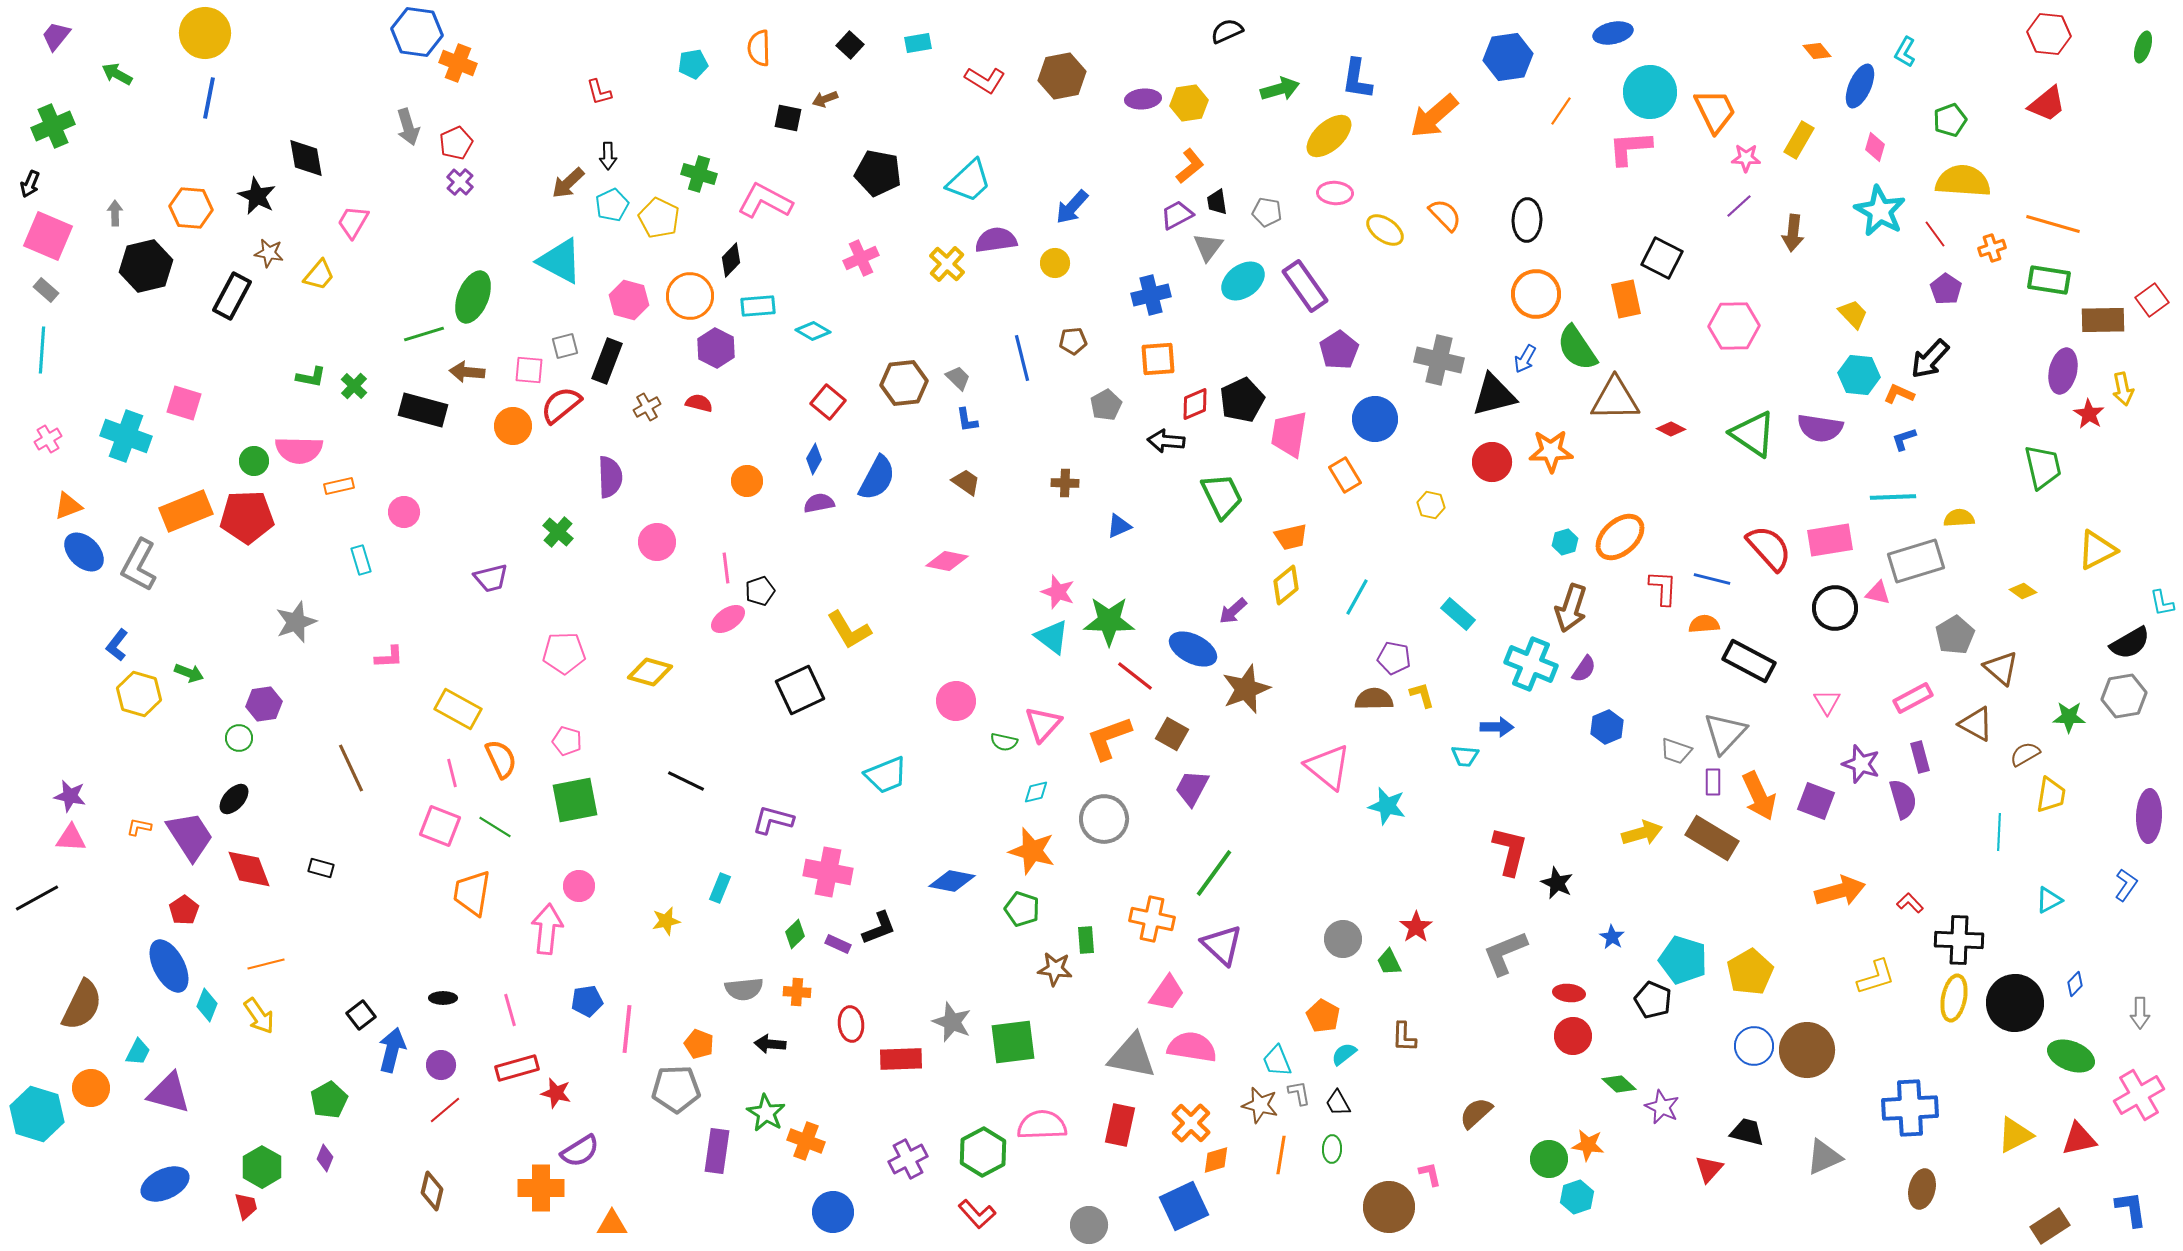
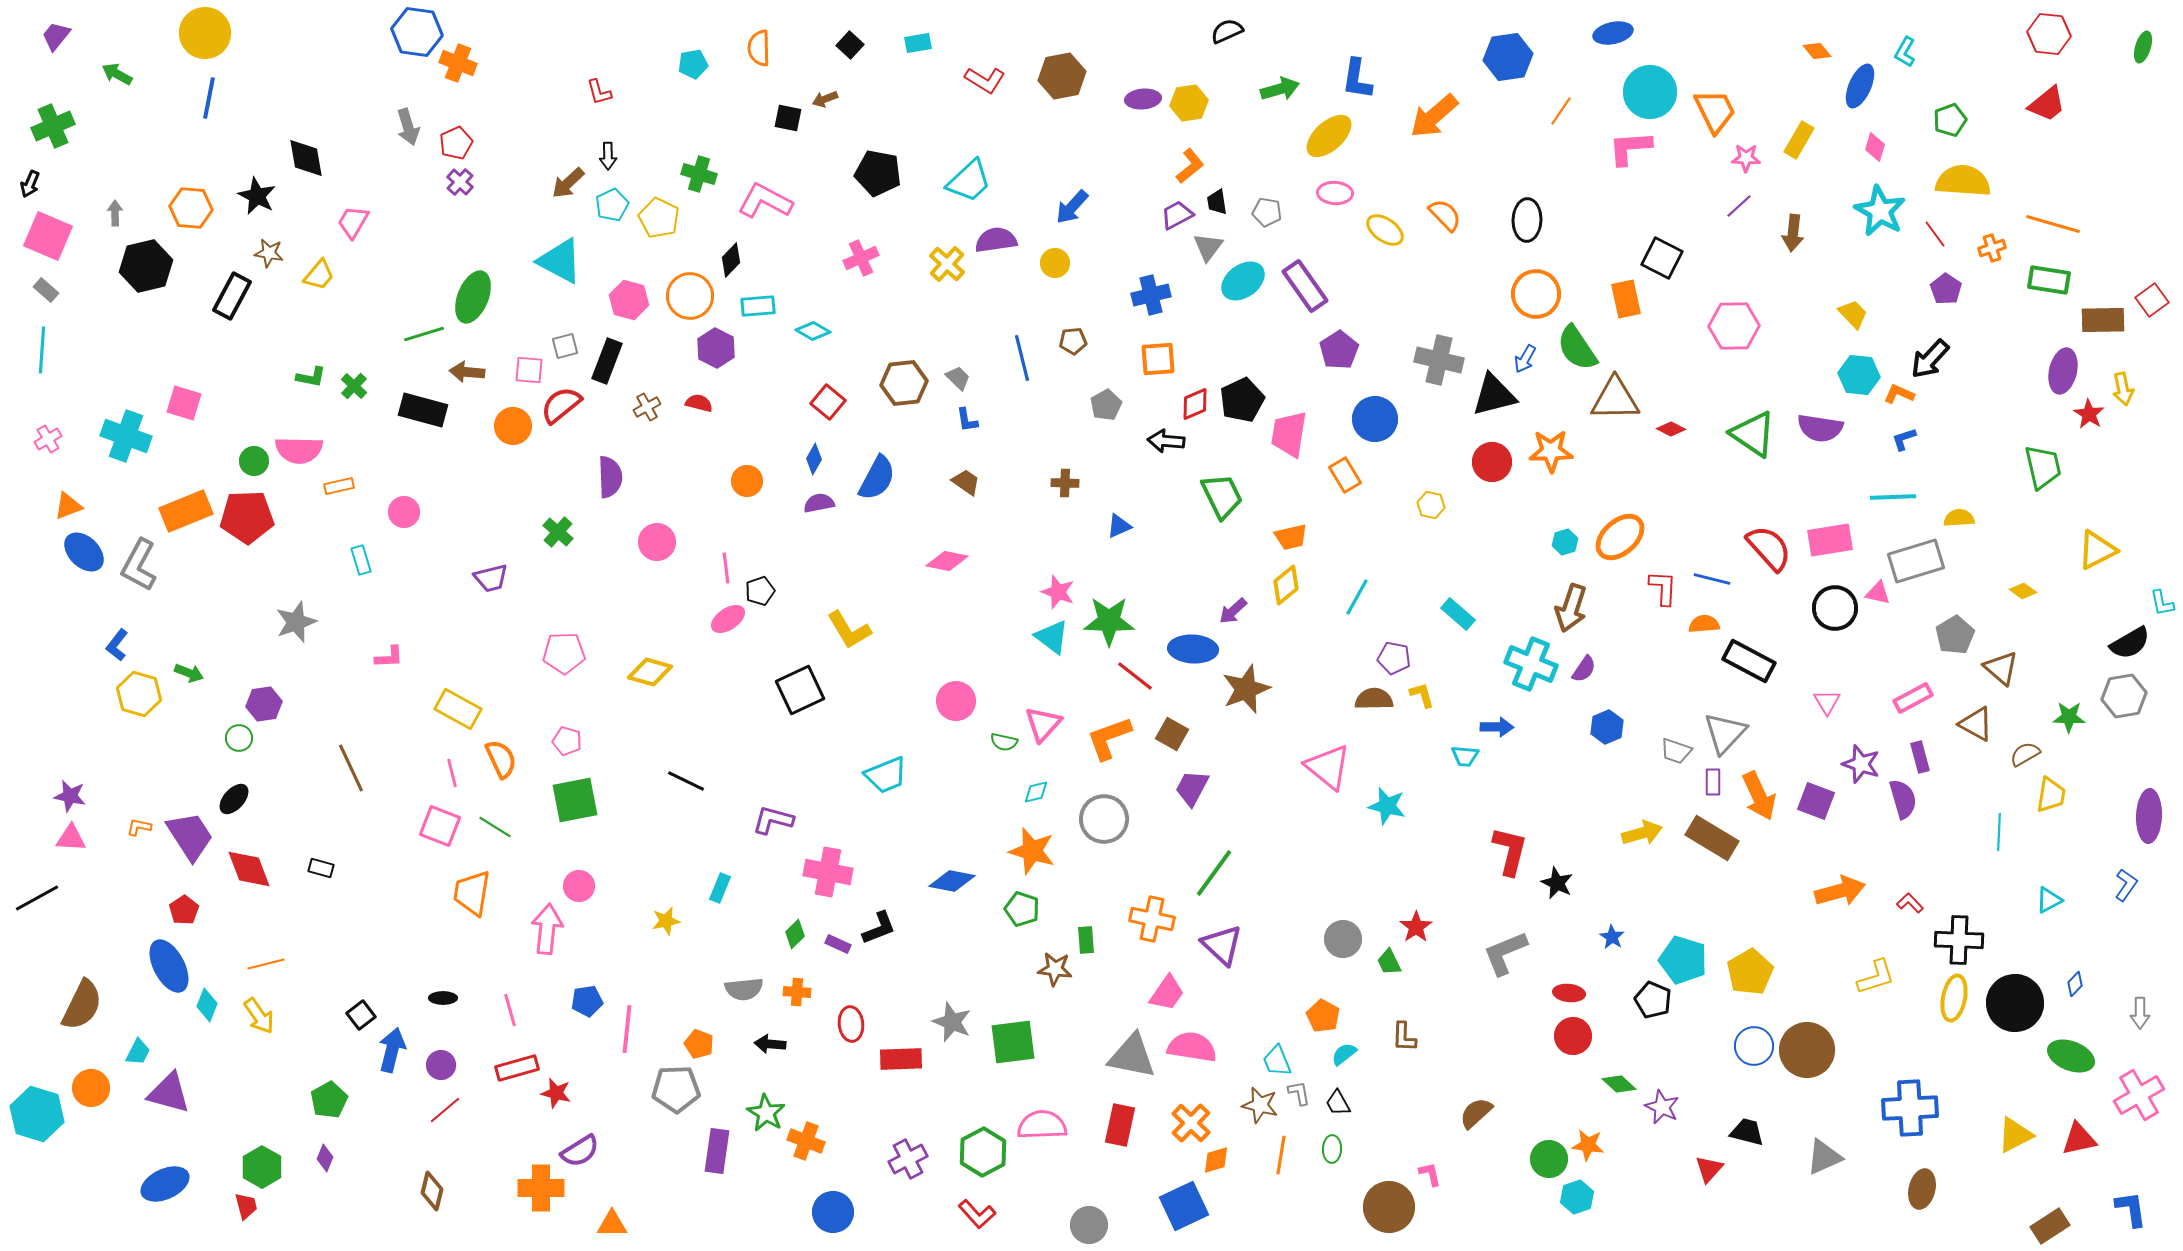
blue ellipse at (1193, 649): rotated 24 degrees counterclockwise
